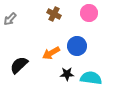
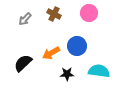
gray arrow: moved 15 px right
black semicircle: moved 4 px right, 2 px up
cyan semicircle: moved 8 px right, 7 px up
